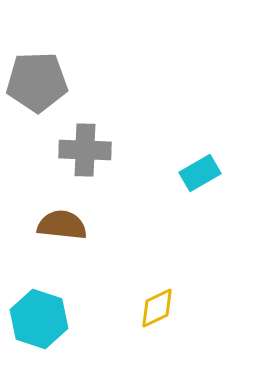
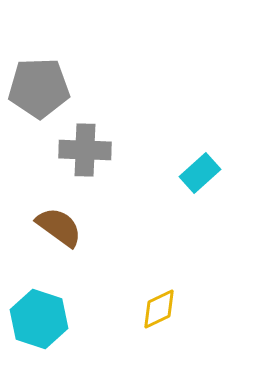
gray pentagon: moved 2 px right, 6 px down
cyan rectangle: rotated 12 degrees counterclockwise
brown semicircle: moved 3 px left, 2 px down; rotated 30 degrees clockwise
yellow diamond: moved 2 px right, 1 px down
